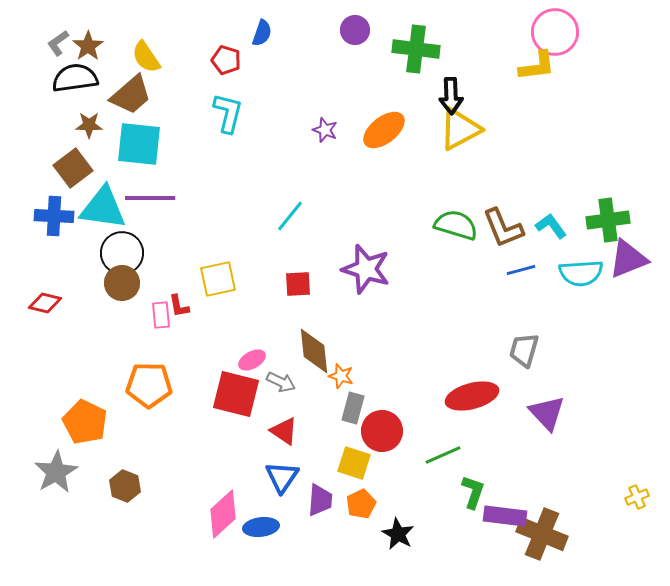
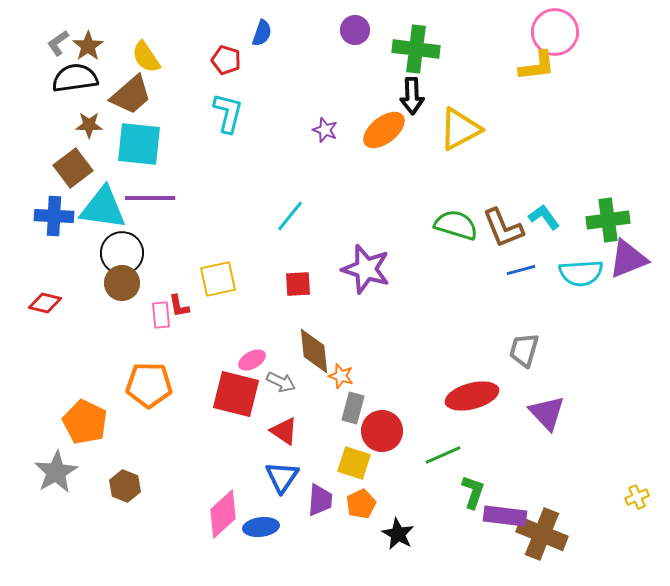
black arrow at (451, 96): moved 39 px left
cyan L-shape at (551, 226): moved 7 px left, 9 px up
